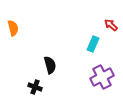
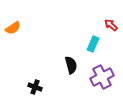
orange semicircle: rotated 70 degrees clockwise
black semicircle: moved 21 px right
